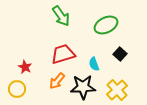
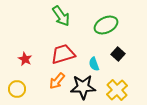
black square: moved 2 px left
red star: moved 8 px up
